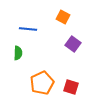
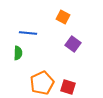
blue line: moved 4 px down
red square: moved 3 px left
